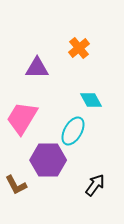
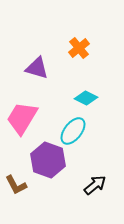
purple triangle: rotated 15 degrees clockwise
cyan diamond: moved 5 px left, 2 px up; rotated 35 degrees counterclockwise
cyan ellipse: rotated 8 degrees clockwise
purple hexagon: rotated 20 degrees clockwise
black arrow: rotated 15 degrees clockwise
